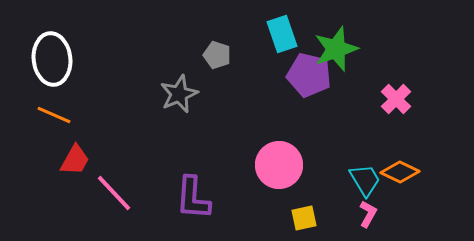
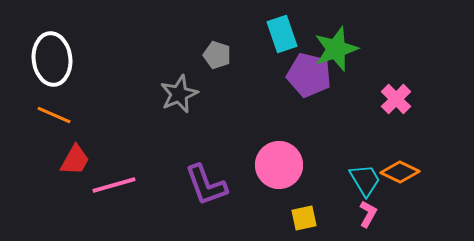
pink line: moved 8 px up; rotated 63 degrees counterclockwise
purple L-shape: moved 13 px right, 13 px up; rotated 24 degrees counterclockwise
